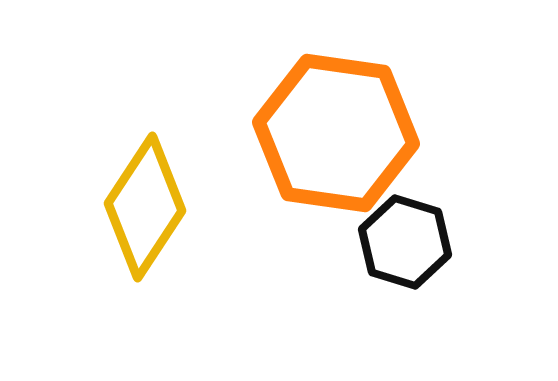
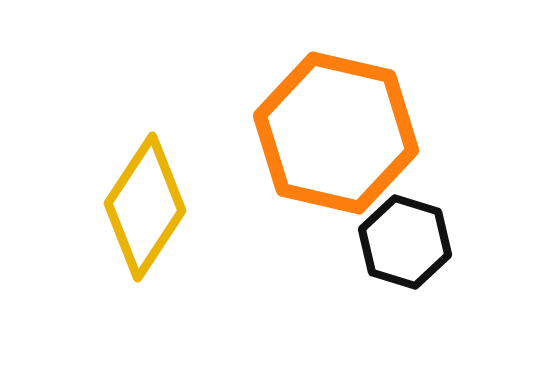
orange hexagon: rotated 5 degrees clockwise
